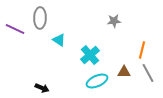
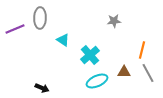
purple line: rotated 48 degrees counterclockwise
cyan triangle: moved 4 px right
